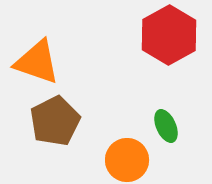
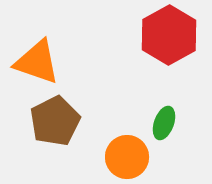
green ellipse: moved 2 px left, 3 px up; rotated 44 degrees clockwise
orange circle: moved 3 px up
